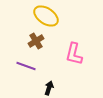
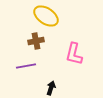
brown cross: rotated 21 degrees clockwise
purple line: rotated 30 degrees counterclockwise
black arrow: moved 2 px right
